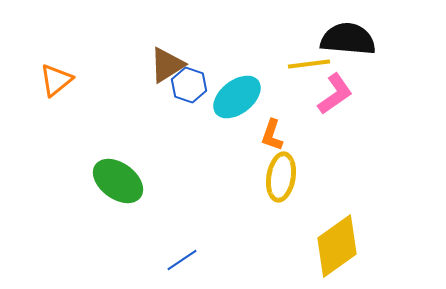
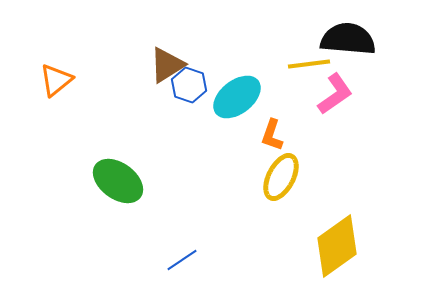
yellow ellipse: rotated 18 degrees clockwise
